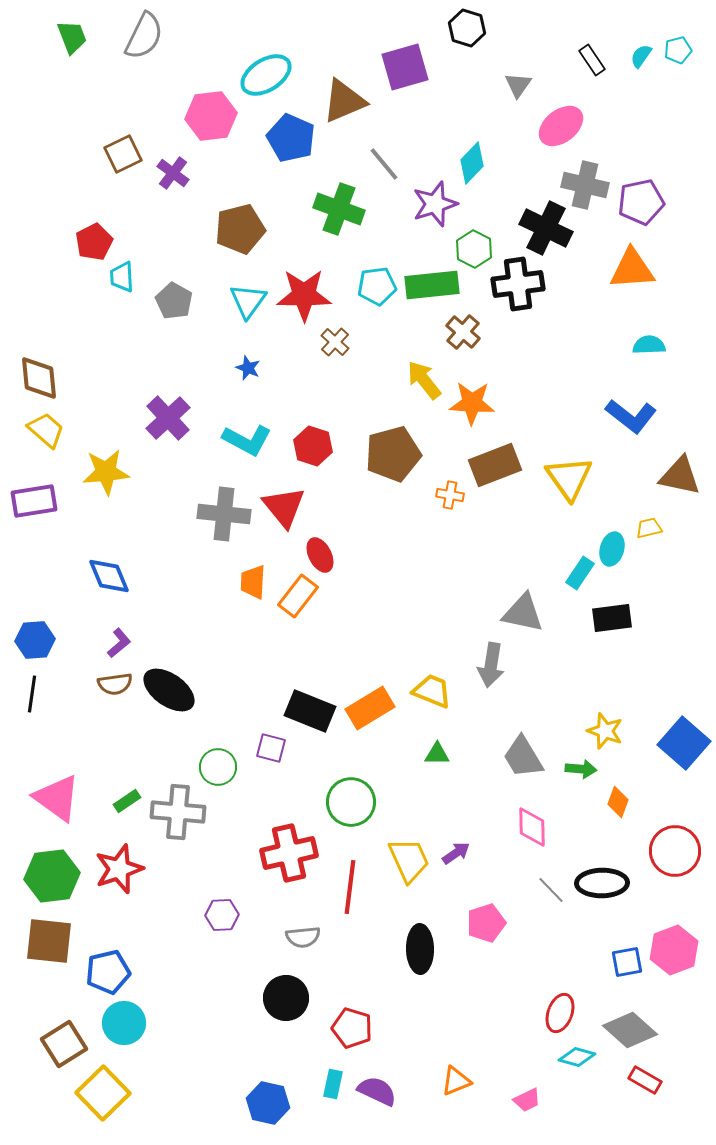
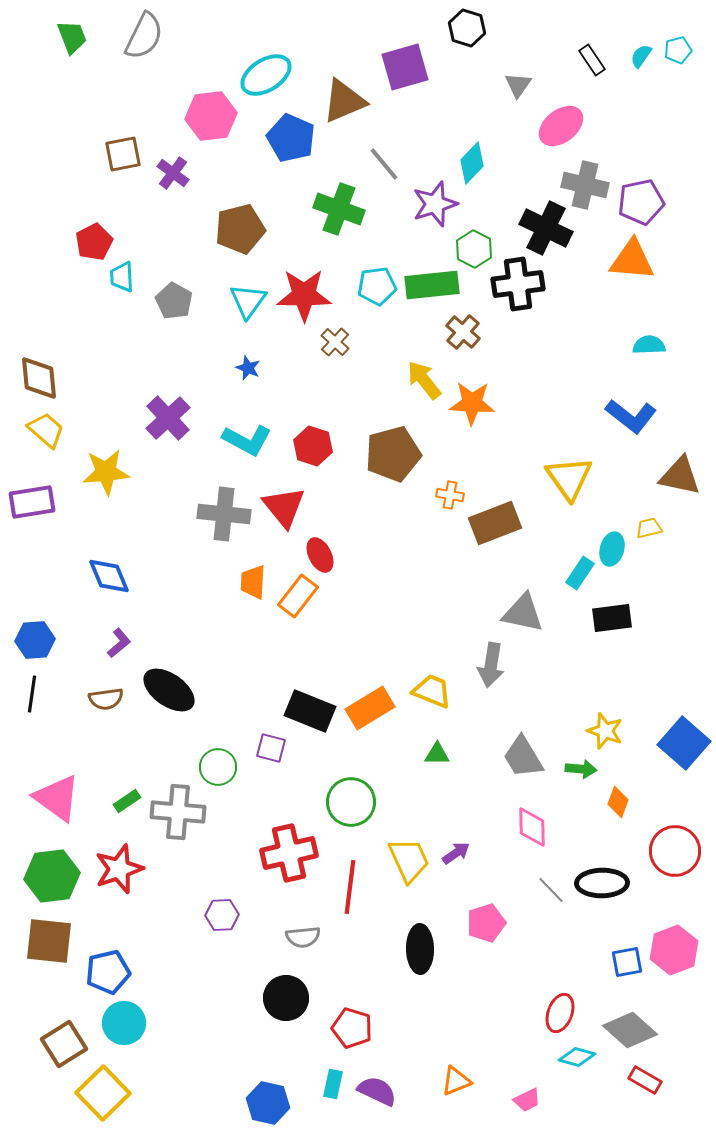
brown square at (123, 154): rotated 15 degrees clockwise
orange triangle at (632, 269): moved 9 px up; rotated 9 degrees clockwise
brown rectangle at (495, 465): moved 58 px down
purple rectangle at (34, 501): moved 2 px left, 1 px down
brown semicircle at (115, 684): moved 9 px left, 15 px down
